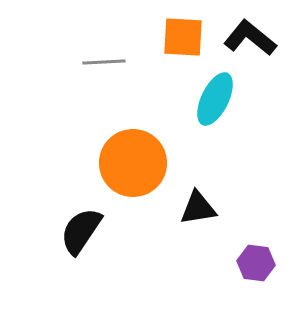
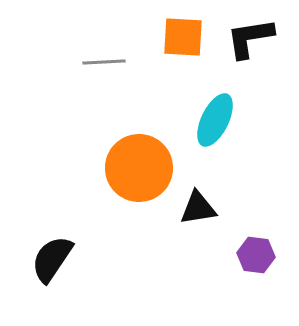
black L-shape: rotated 48 degrees counterclockwise
cyan ellipse: moved 21 px down
orange circle: moved 6 px right, 5 px down
black semicircle: moved 29 px left, 28 px down
purple hexagon: moved 8 px up
